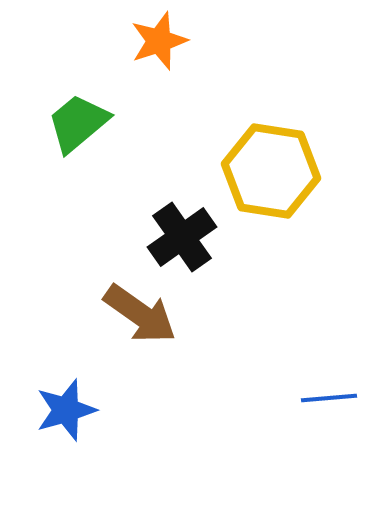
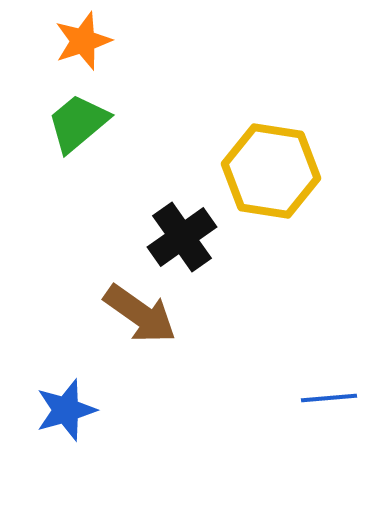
orange star: moved 76 px left
